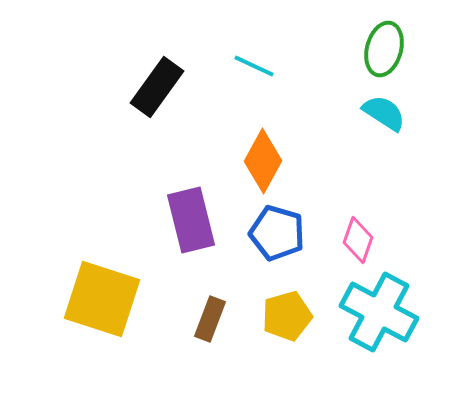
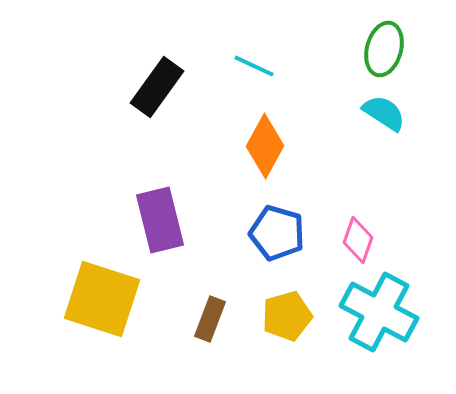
orange diamond: moved 2 px right, 15 px up
purple rectangle: moved 31 px left
